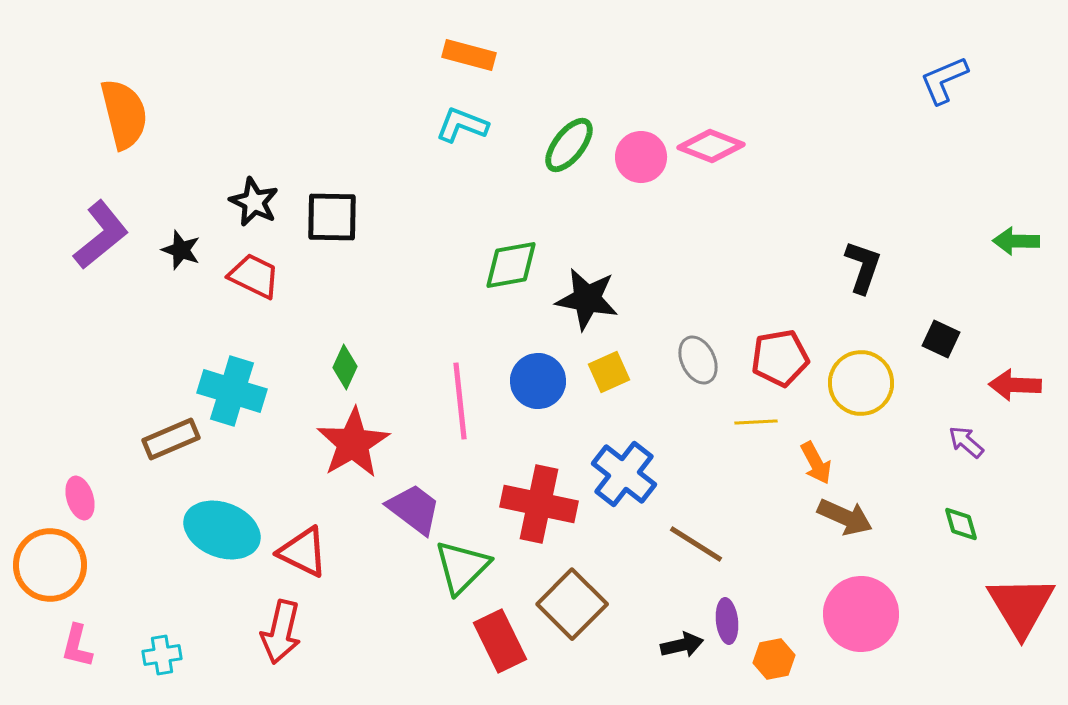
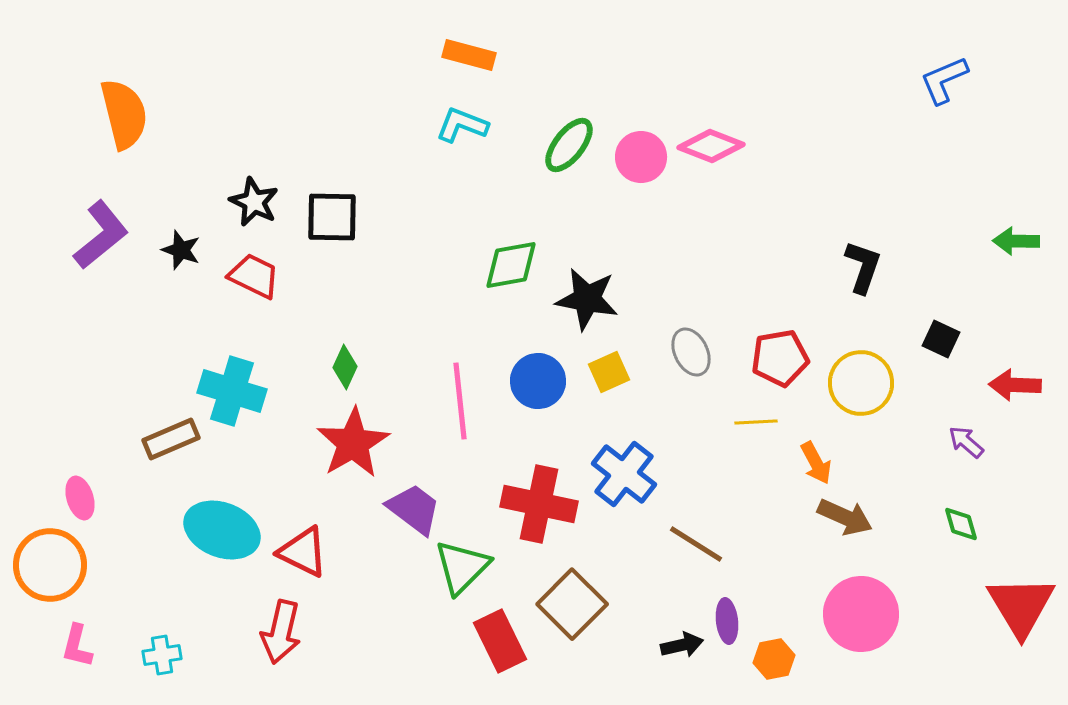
gray ellipse at (698, 360): moved 7 px left, 8 px up
